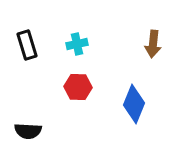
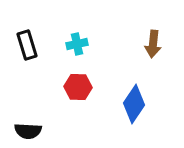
blue diamond: rotated 12 degrees clockwise
